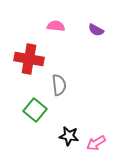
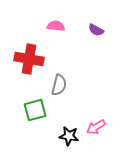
gray semicircle: rotated 20 degrees clockwise
green square: rotated 35 degrees clockwise
pink arrow: moved 16 px up
